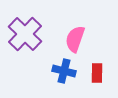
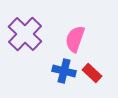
red rectangle: moved 5 px left; rotated 48 degrees counterclockwise
